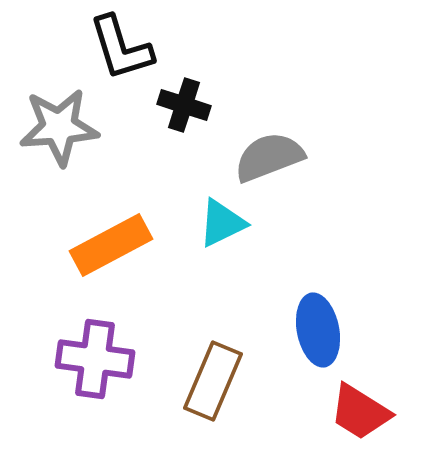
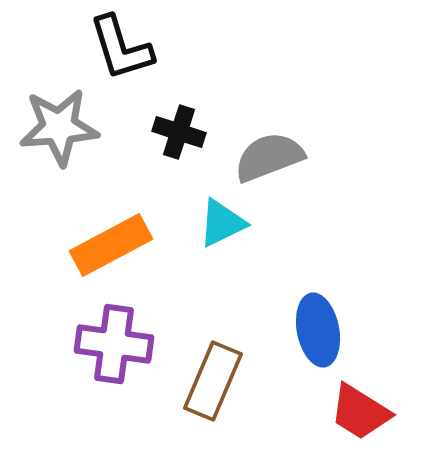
black cross: moved 5 px left, 27 px down
purple cross: moved 19 px right, 15 px up
